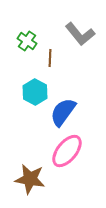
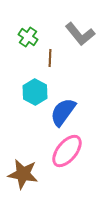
green cross: moved 1 px right, 4 px up
brown star: moved 7 px left, 5 px up
